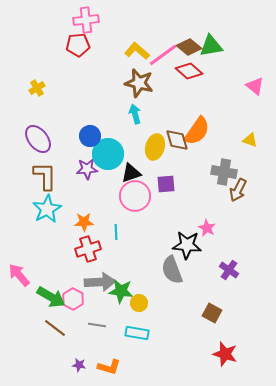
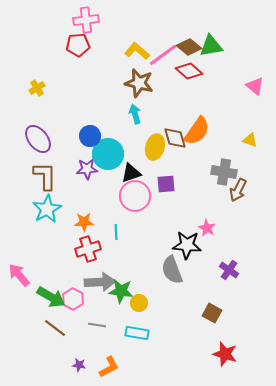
brown diamond at (177, 140): moved 2 px left, 2 px up
orange L-shape at (109, 367): rotated 45 degrees counterclockwise
